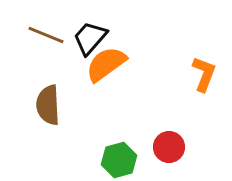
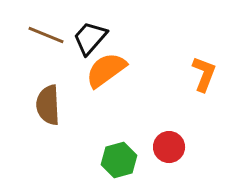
orange semicircle: moved 6 px down
